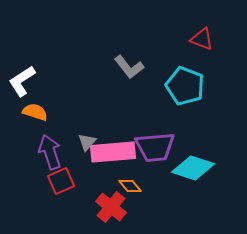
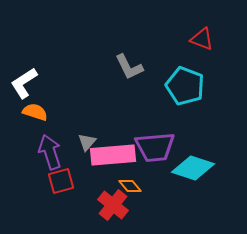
gray L-shape: rotated 12 degrees clockwise
white L-shape: moved 2 px right, 2 px down
pink rectangle: moved 3 px down
red square: rotated 8 degrees clockwise
red cross: moved 2 px right, 2 px up
